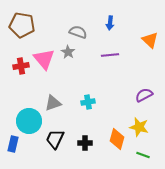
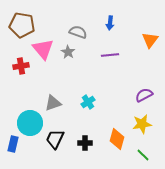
orange triangle: rotated 24 degrees clockwise
pink triangle: moved 1 px left, 10 px up
cyan cross: rotated 24 degrees counterclockwise
cyan circle: moved 1 px right, 2 px down
yellow star: moved 3 px right, 3 px up; rotated 24 degrees counterclockwise
green line: rotated 24 degrees clockwise
